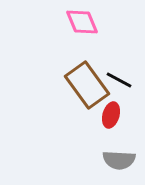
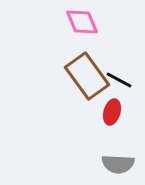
brown rectangle: moved 9 px up
red ellipse: moved 1 px right, 3 px up
gray semicircle: moved 1 px left, 4 px down
